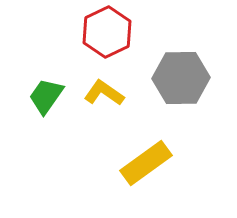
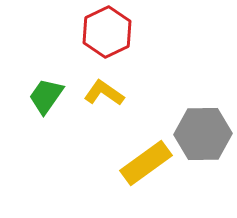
gray hexagon: moved 22 px right, 56 px down
